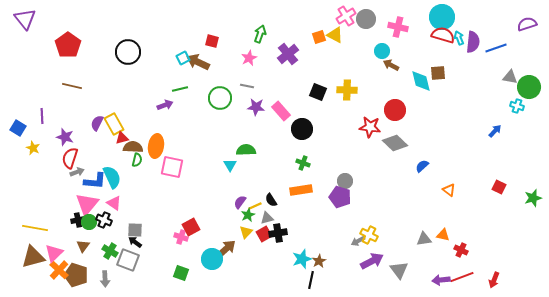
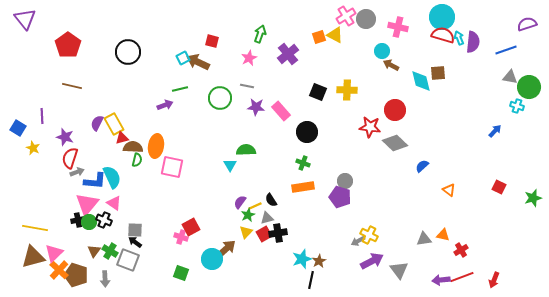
blue line at (496, 48): moved 10 px right, 2 px down
black circle at (302, 129): moved 5 px right, 3 px down
orange rectangle at (301, 190): moved 2 px right, 3 px up
brown triangle at (83, 246): moved 11 px right, 5 px down
red cross at (461, 250): rotated 32 degrees clockwise
